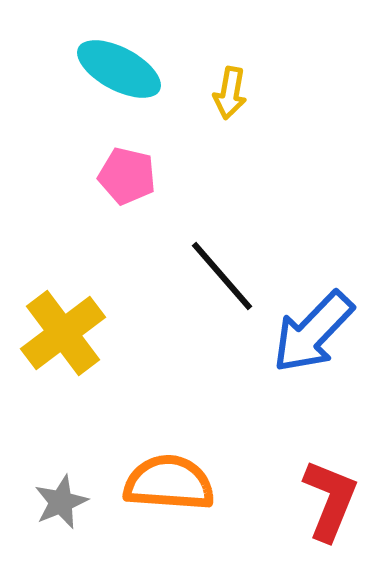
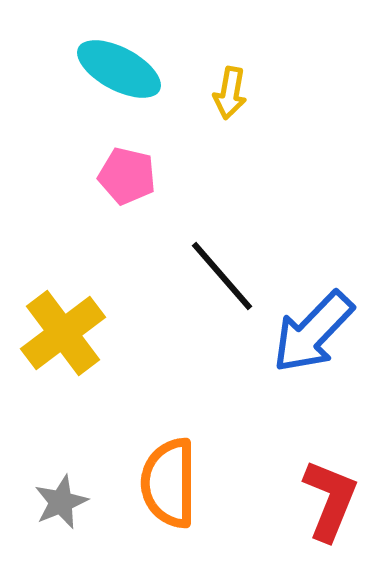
orange semicircle: rotated 94 degrees counterclockwise
